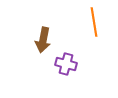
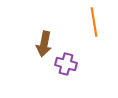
brown arrow: moved 1 px right, 4 px down
